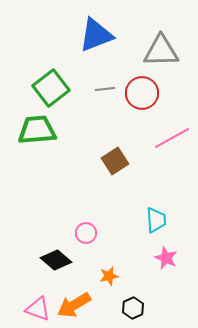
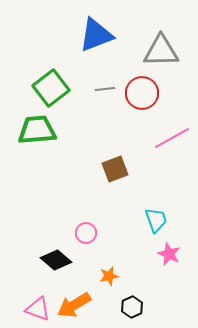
brown square: moved 8 px down; rotated 12 degrees clockwise
cyan trapezoid: rotated 16 degrees counterclockwise
pink star: moved 3 px right, 4 px up
black hexagon: moved 1 px left, 1 px up
